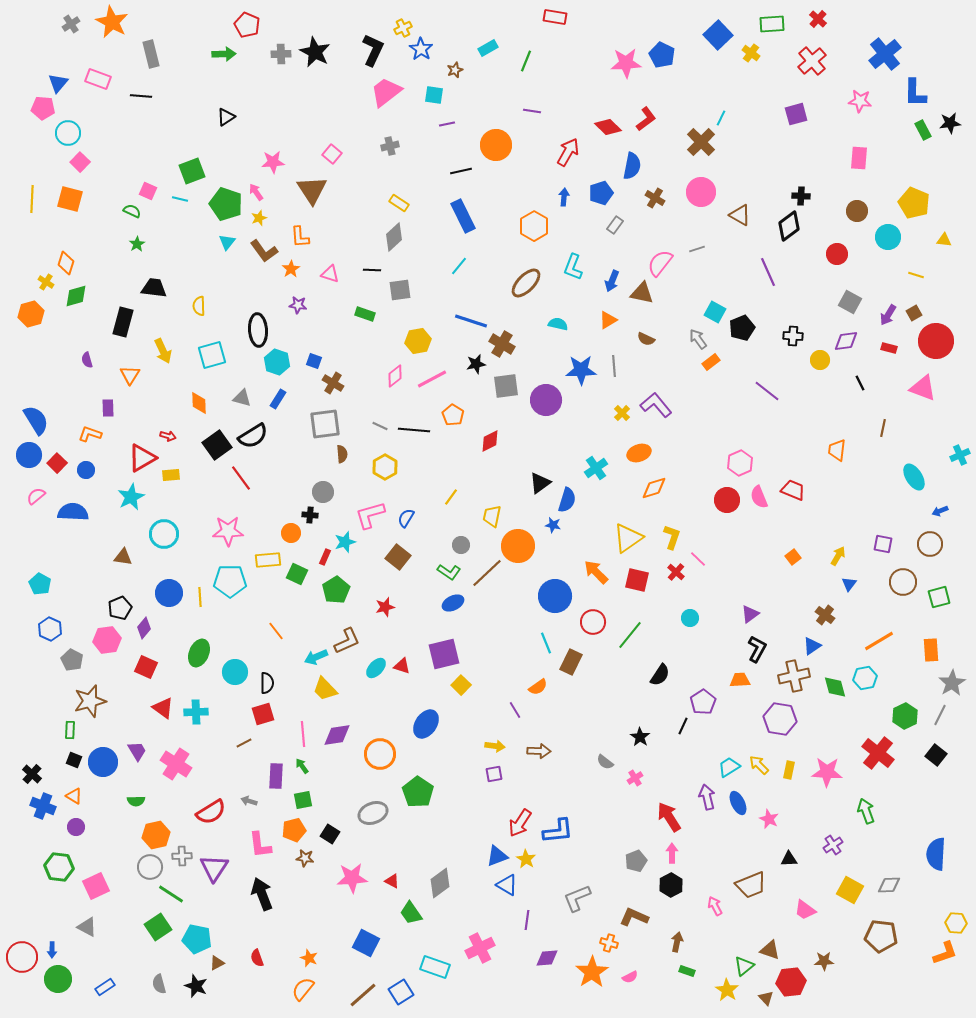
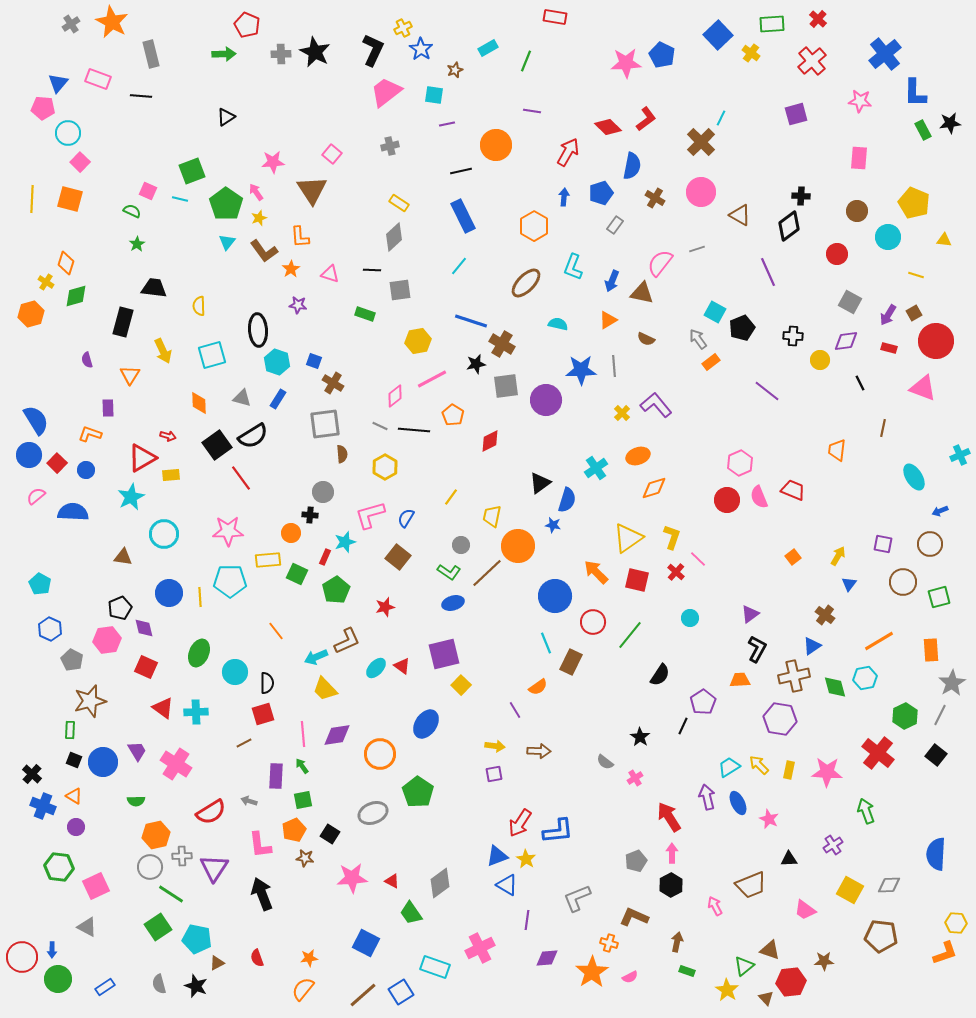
green pentagon at (226, 204): rotated 16 degrees clockwise
pink diamond at (395, 376): moved 20 px down
orange ellipse at (639, 453): moved 1 px left, 3 px down
blue ellipse at (453, 603): rotated 10 degrees clockwise
purple diamond at (144, 628): rotated 55 degrees counterclockwise
red triangle at (402, 666): rotated 18 degrees clockwise
orange pentagon at (294, 830): rotated 10 degrees counterclockwise
orange star at (309, 958): rotated 30 degrees counterclockwise
